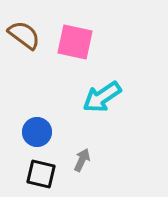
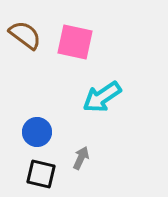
brown semicircle: moved 1 px right
gray arrow: moved 1 px left, 2 px up
